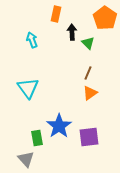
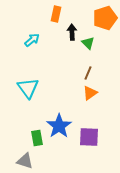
orange pentagon: rotated 20 degrees clockwise
cyan arrow: rotated 70 degrees clockwise
purple square: rotated 10 degrees clockwise
gray triangle: moved 1 px left, 2 px down; rotated 30 degrees counterclockwise
